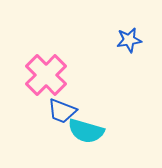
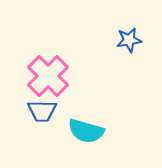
pink cross: moved 2 px right, 1 px down
blue trapezoid: moved 20 px left; rotated 20 degrees counterclockwise
